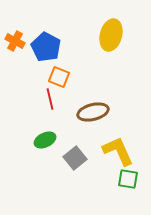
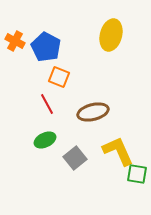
red line: moved 3 px left, 5 px down; rotated 15 degrees counterclockwise
green square: moved 9 px right, 5 px up
